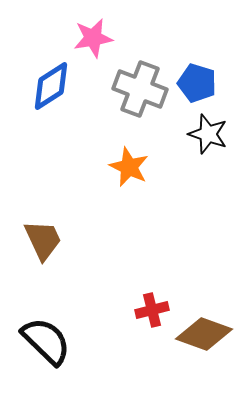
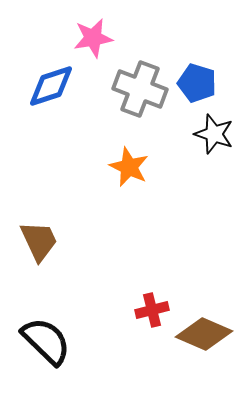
blue diamond: rotated 15 degrees clockwise
black star: moved 6 px right
brown trapezoid: moved 4 px left, 1 px down
brown diamond: rotated 4 degrees clockwise
